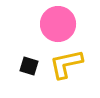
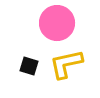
pink circle: moved 1 px left, 1 px up
